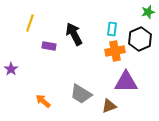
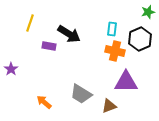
black arrow: moved 5 px left; rotated 150 degrees clockwise
orange cross: rotated 24 degrees clockwise
orange arrow: moved 1 px right, 1 px down
